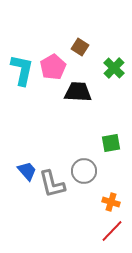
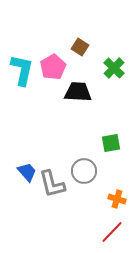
blue trapezoid: moved 1 px down
orange cross: moved 6 px right, 3 px up
red line: moved 1 px down
